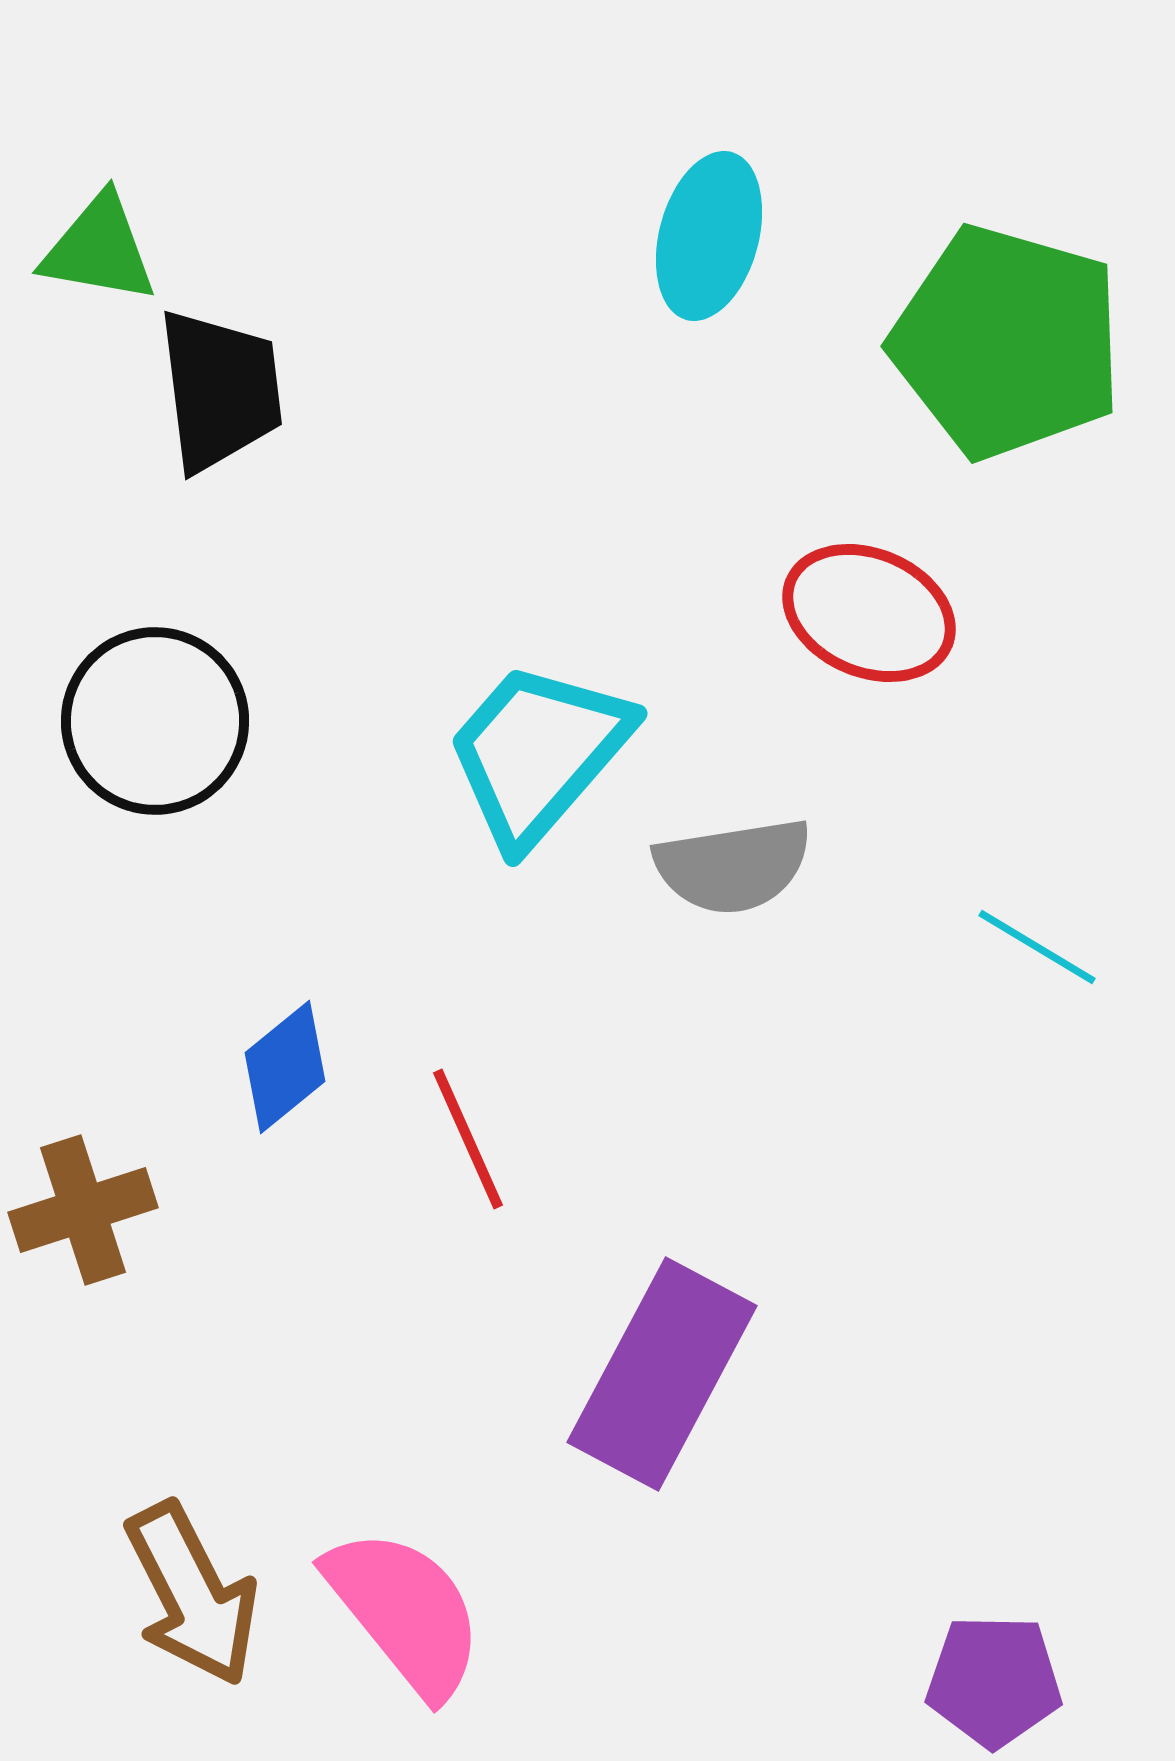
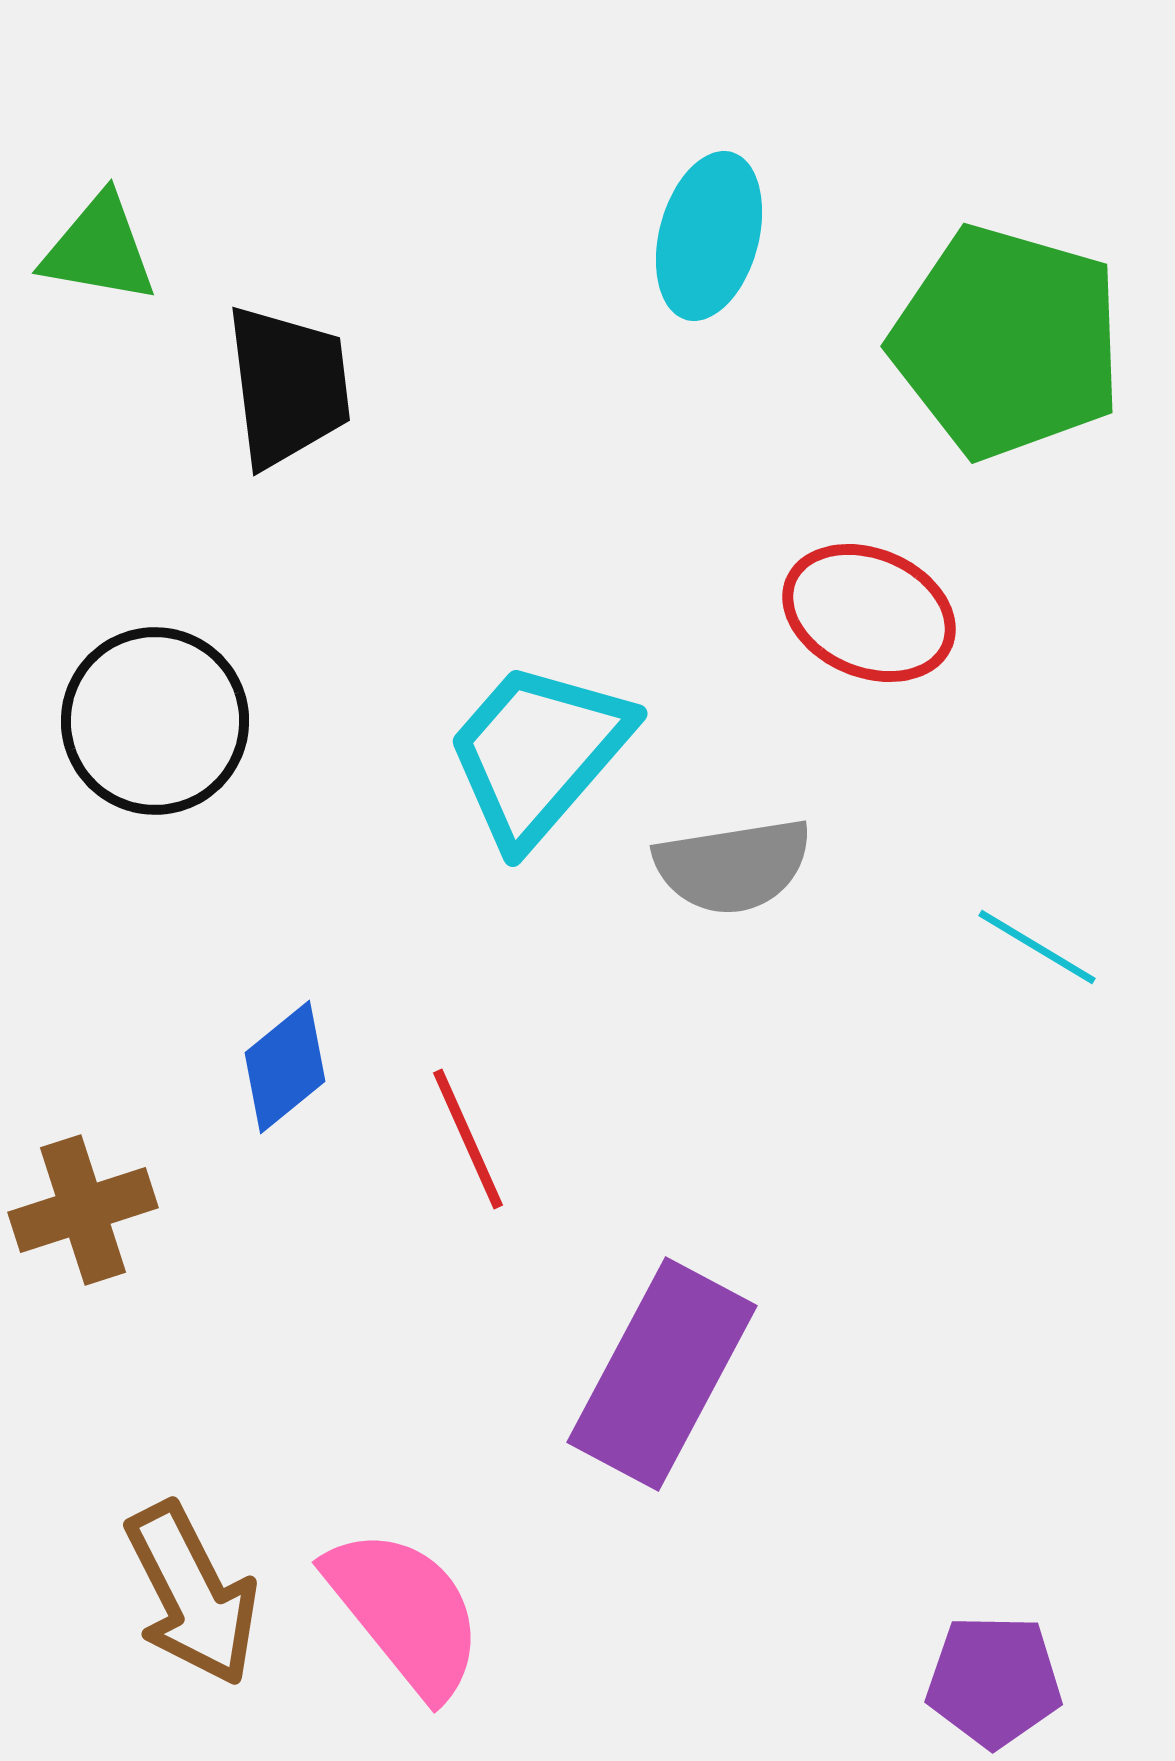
black trapezoid: moved 68 px right, 4 px up
